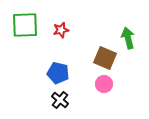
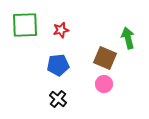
blue pentagon: moved 8 px up; rotated 20 degrees counterclockwise
black cross: moved 2 px left, 1 px up
